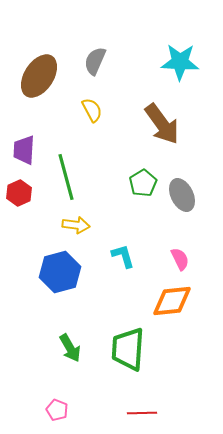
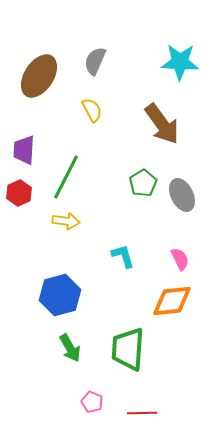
green line: rotated 42 degrees clockwise
yellow arrow: moved 10 px left, 4 px up
blue hexagon: moved 23 px down
pink pentagon: moved 35 px right, 8 px up
